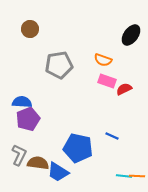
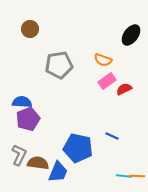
pink rectangle: rotated 54 degrees counterclockwise
blue trapezoid: rotated 100 degrees counterclockwise
